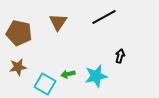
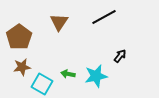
brown triangle: moved 1 px right
brown pentagon: moved 4 px down; rotated 25 degrees clockwise
black arrow: rotated 24 degrees clockwise
brown star: moved 4 px right
green arrow: rotated 24 degrees clockwise
cyan square: moved 3 px left
